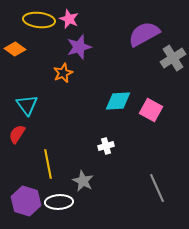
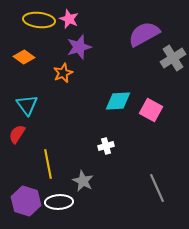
orange diamond: moved 9 px right, 8 px down
